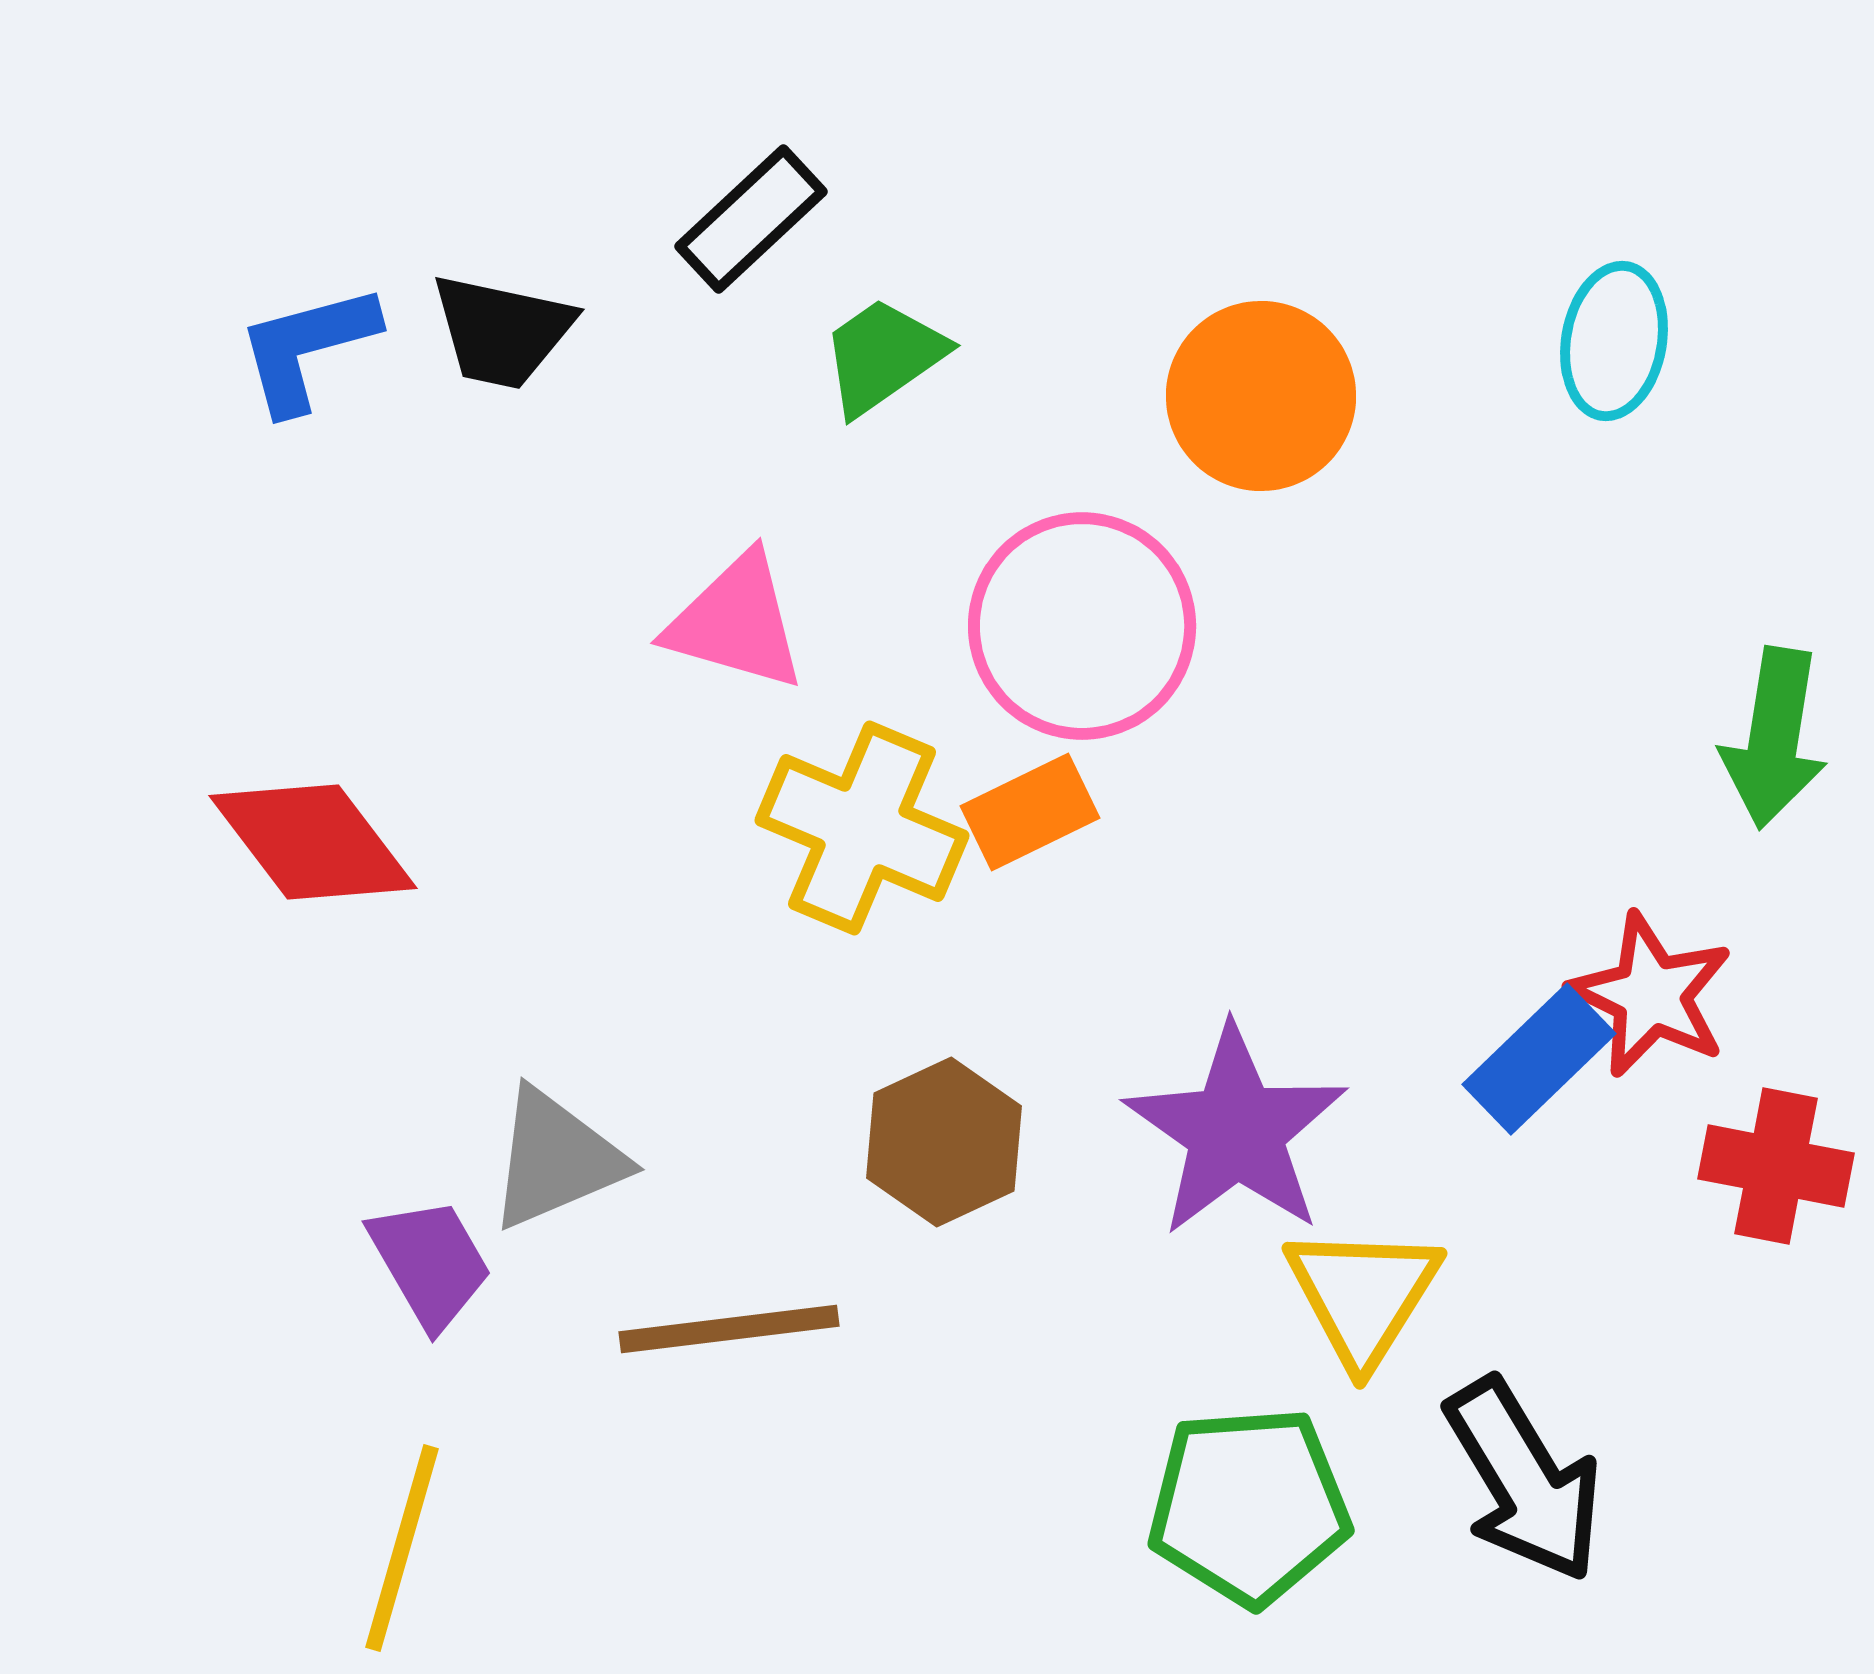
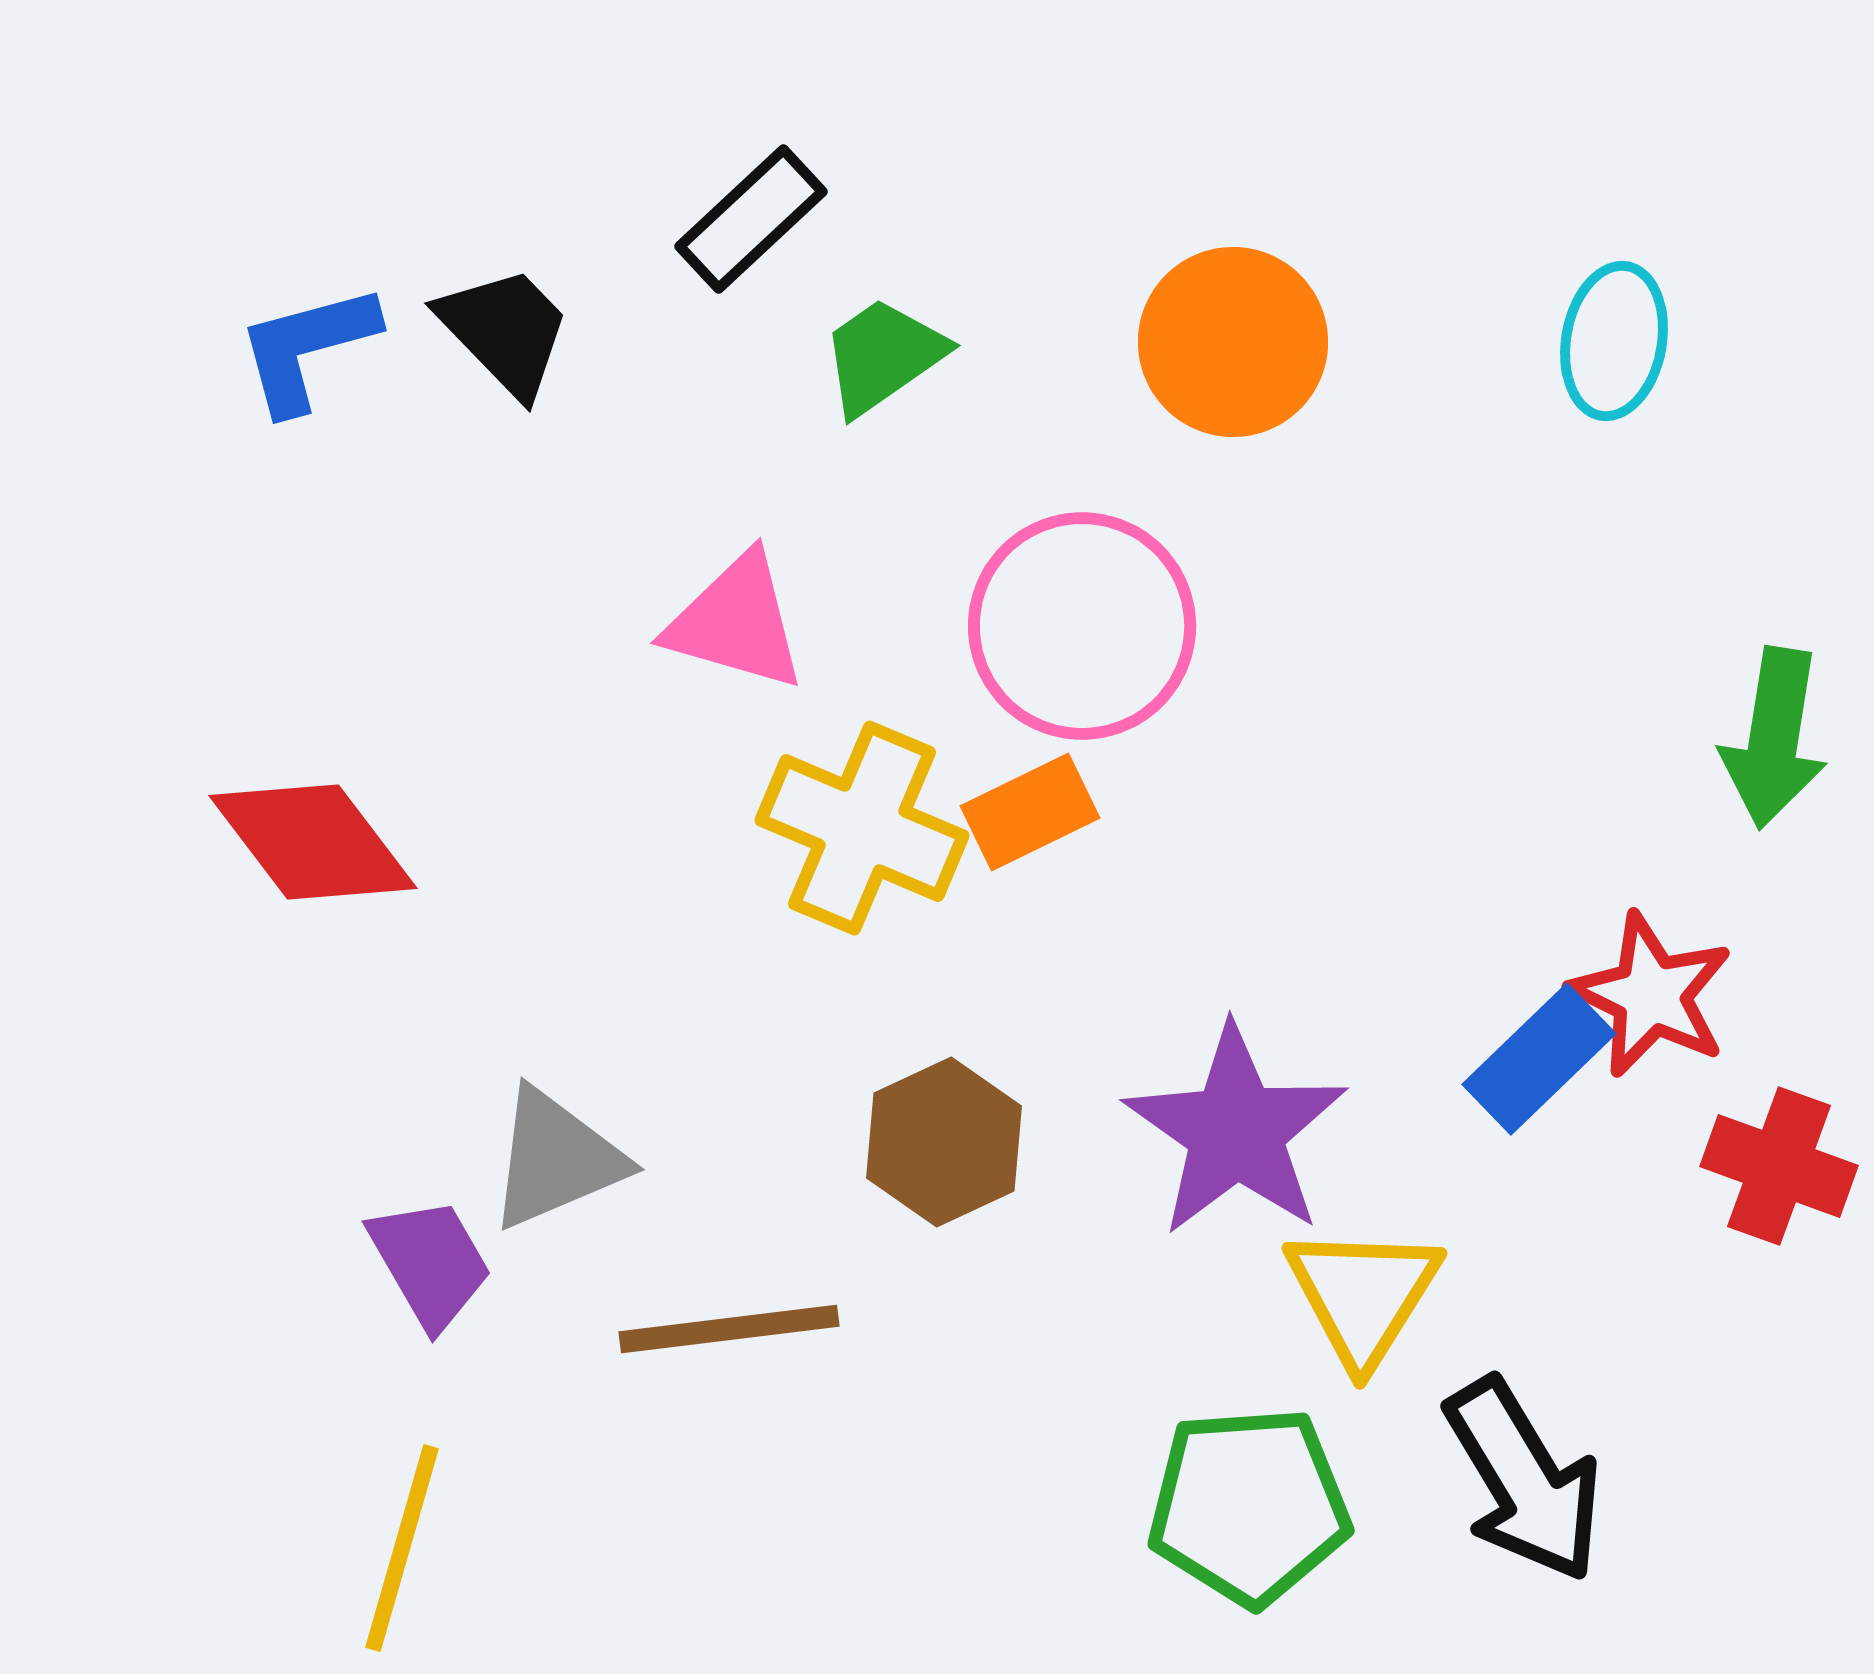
black trapezoid: moved 3 px right; rotated 146 degrees counterclockwise
orange circle: moved 28 px left, 54 px up
red cross: moved 3 px right; rotated 9 degrees clockwise
